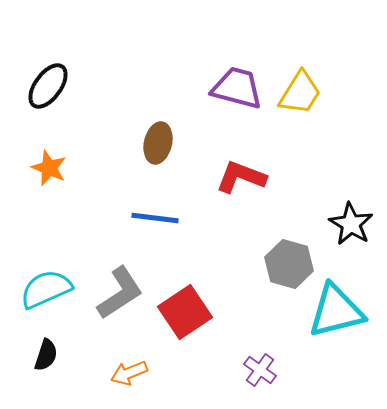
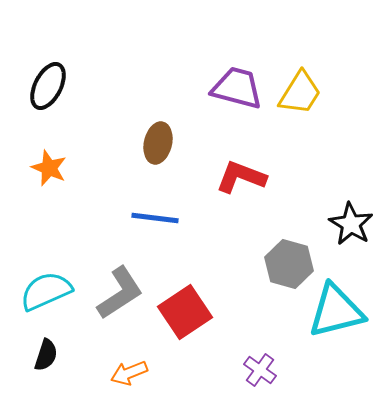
black ellipse: rotated 9 degrees counterclockwise
cyan semicircle: moved 2 px down
